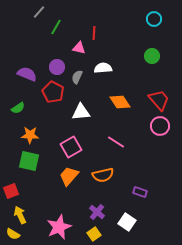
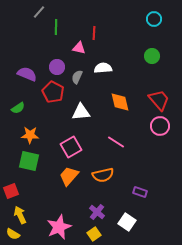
green line: rotated 28 degrees counterclockwise
orange diamond: rotated 20 degrees clockwise
